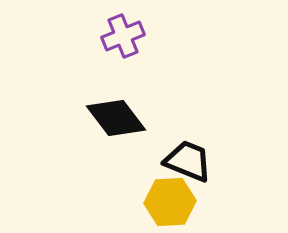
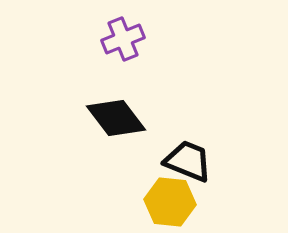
purple cross: moved 3 px down
yellow hexagon: rotated 9 degrees clockwise
